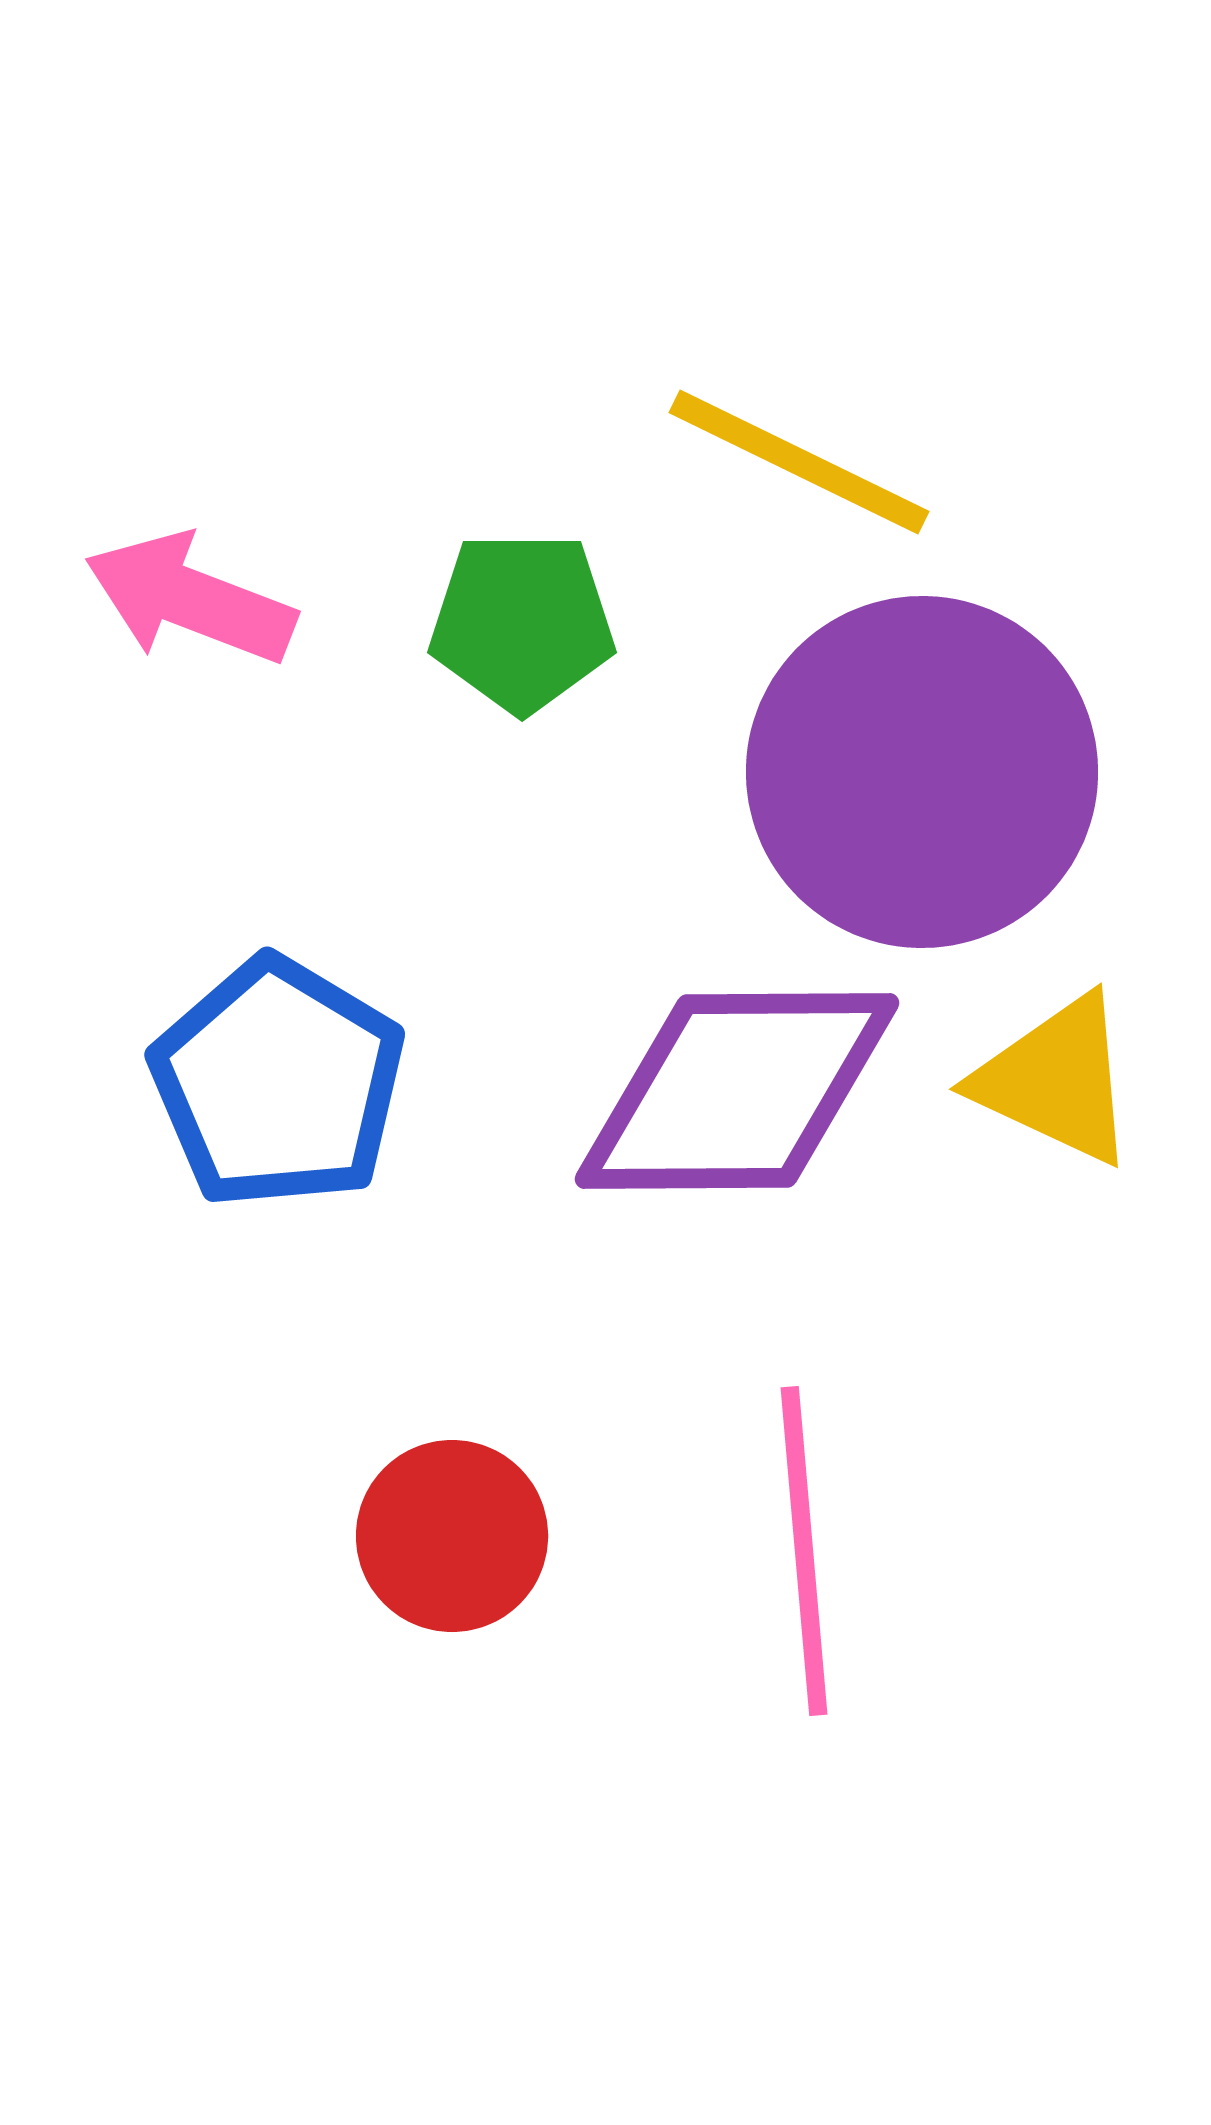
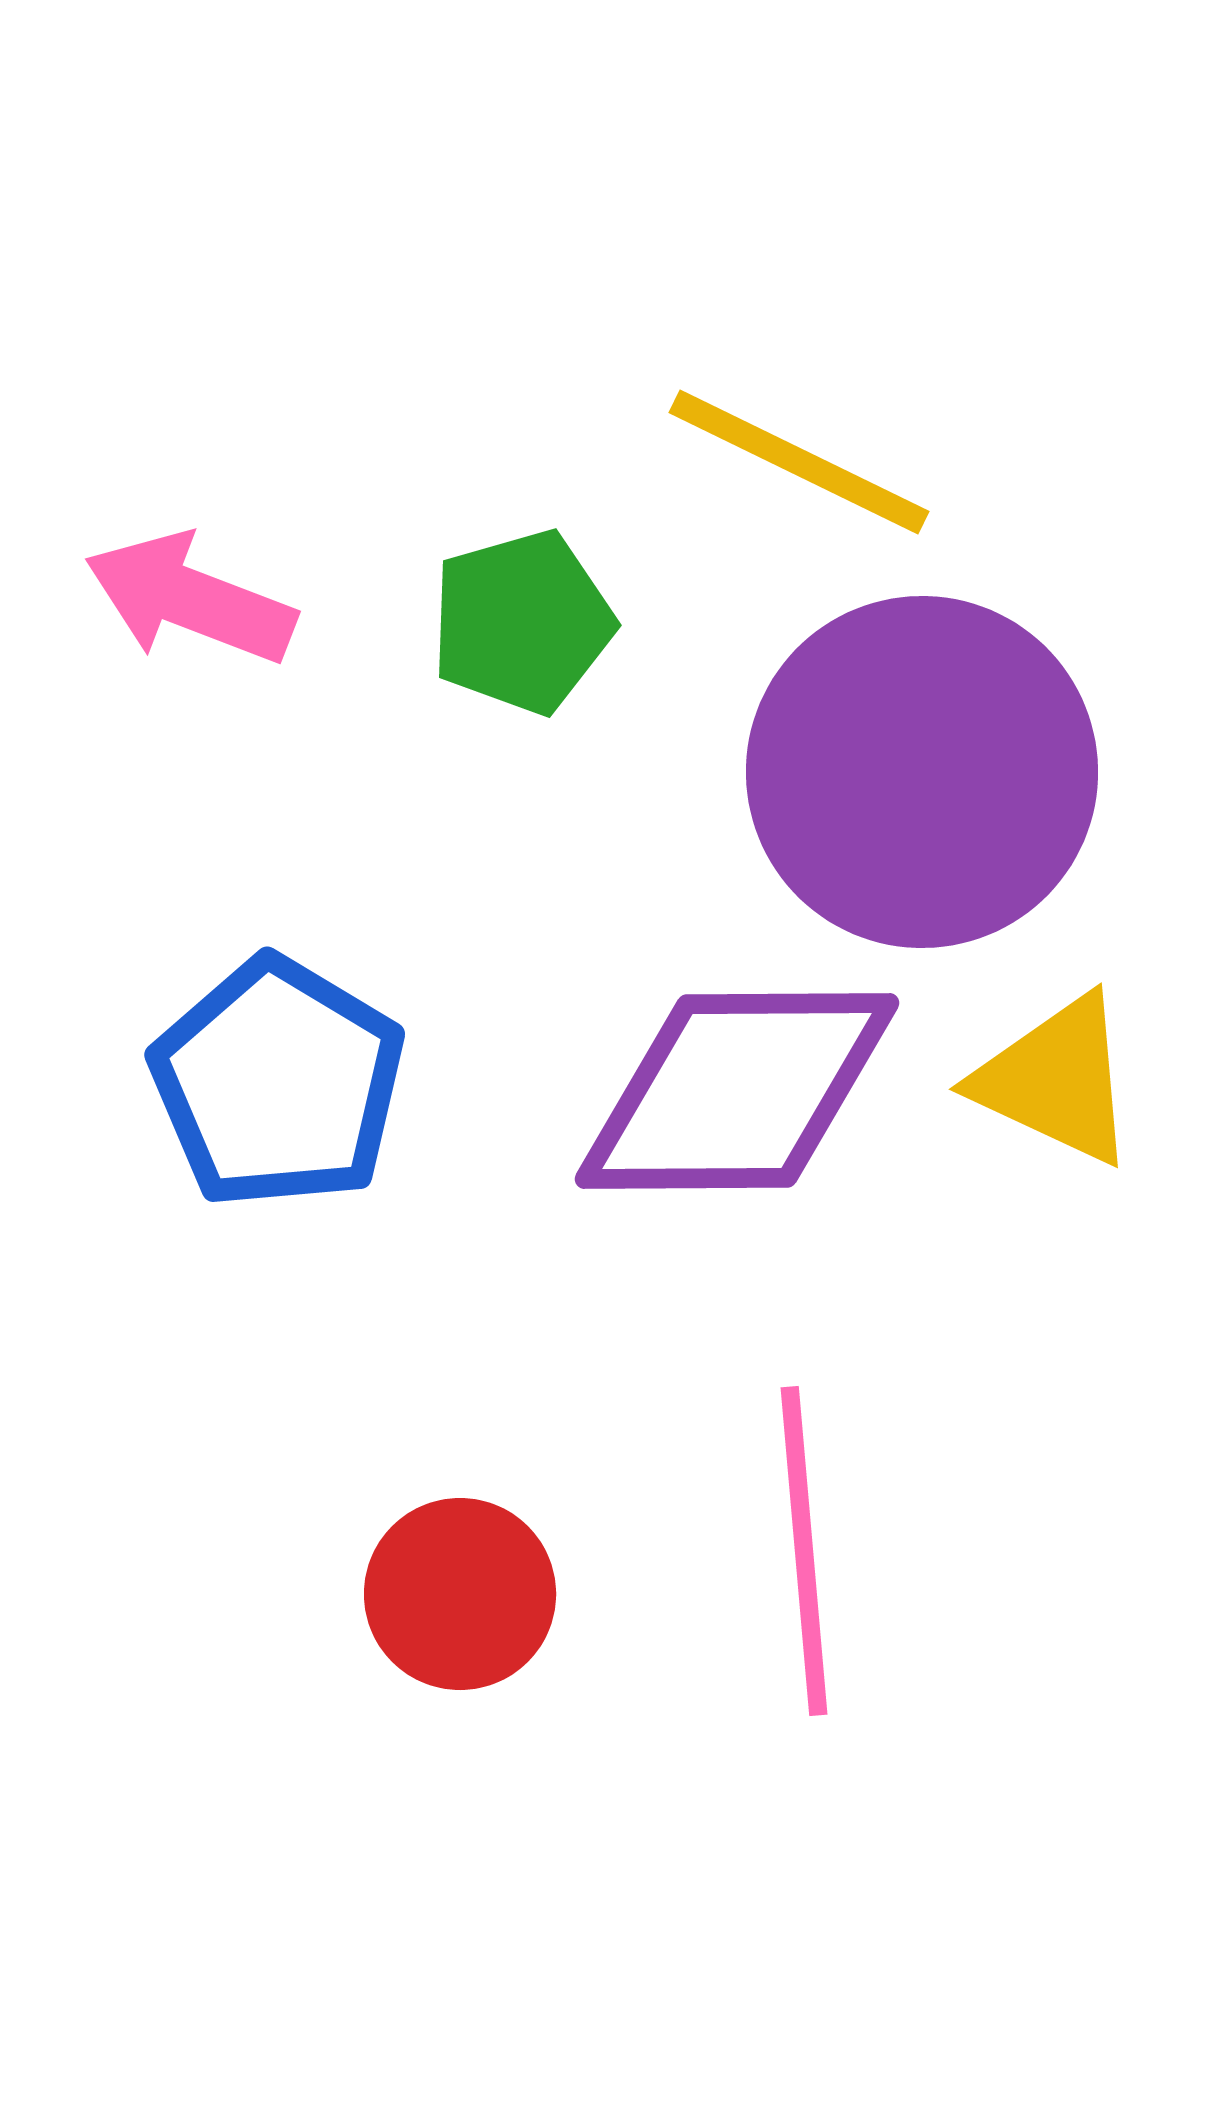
green pentagon: rotated 16 degrees counterclockwise
red circle: moved 8 px right, 58 px down
